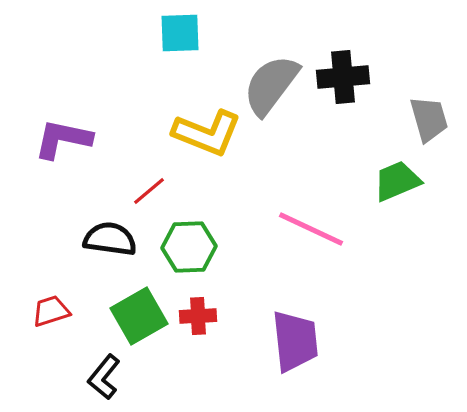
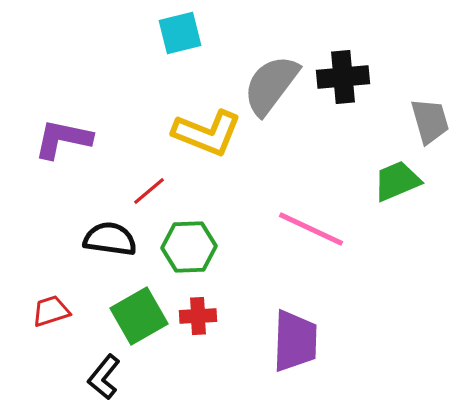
cyan square: rotated 12 degrees counterclockwise
gray trapezoid: moved 1 px right, 2 px down
purple trapezoid: rotated 8 degrees clockwise
